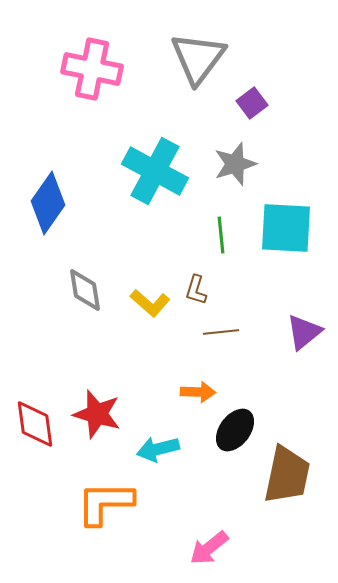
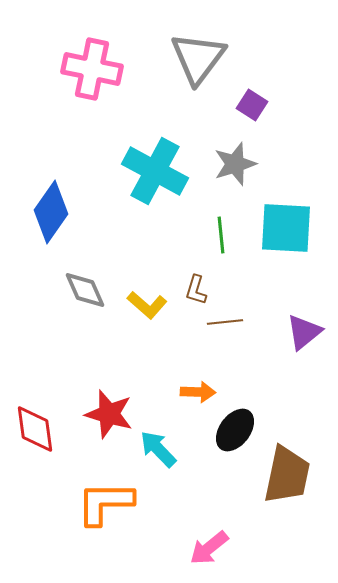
purple square: moved 2 px down; rotated 20 degrees counterclockwise
blue diamond: moved 3 px right, 9 px down
gray diamond: rotated 15 degrees counterclockwise
yellow L-shape: moved 3 px left, 2 px down
brown line: moved 4 px right, 10 px up
red star: moved 12 px right
red diamond: moved 5 px down
cyan arrow: rotated 60 degrees clockwise
